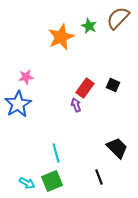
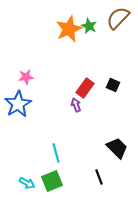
orange star: moved 8 px right, 8 px up
